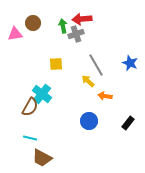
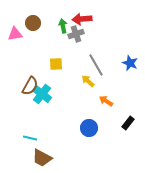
orange arrow: moved 1 px right, 5 px down; rotated 24 degrees clockwise
brown semicircle: moved 21 px up
blue circle: moved 7 px down
